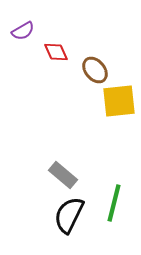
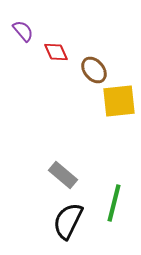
purple semicircle: rotated 100 degrees counterclockwise
brown ellipse: moved 1 px left
black semicircle: moved 1 px left, 6 px down
